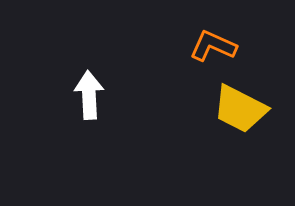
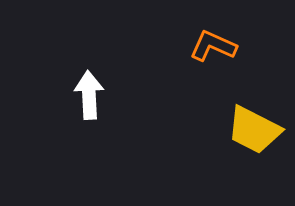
yellow trapezoid: moved 14 px right, 21 px down
